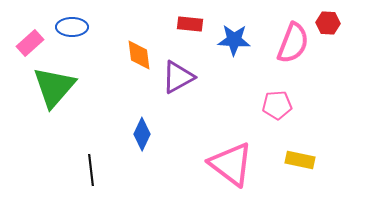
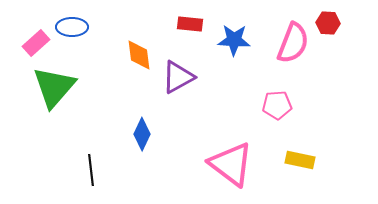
pink rectangle: moved 6 px right
